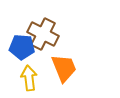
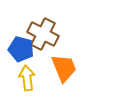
blue pentagon: moved 1 px left, 2 px down; rotated 10 degrees clockwise
yellow arrow: moved 2 px left
